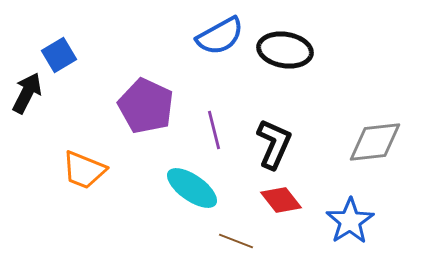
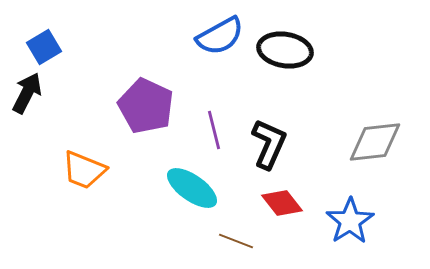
blue square: moved 15 px left, 8 px up
black L-shape: moved 5 px left
red diamond: moved 1 px right, 3 px down
